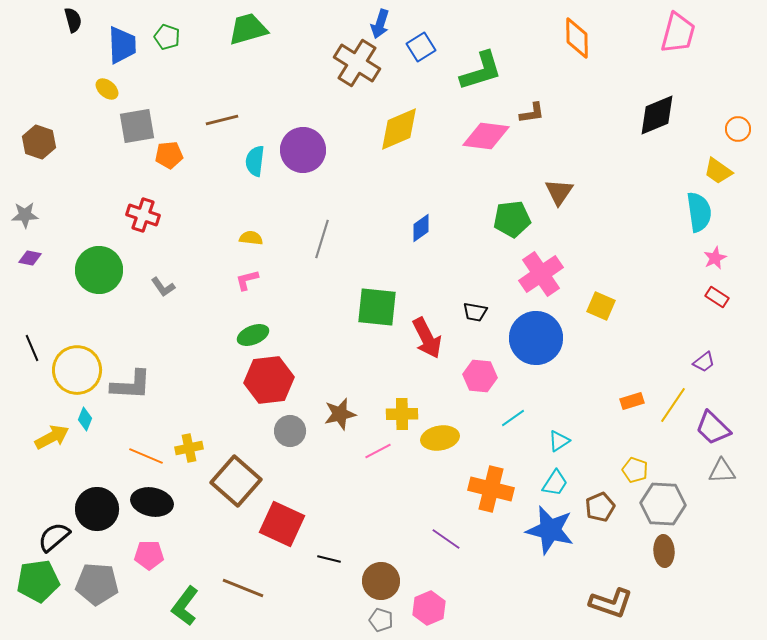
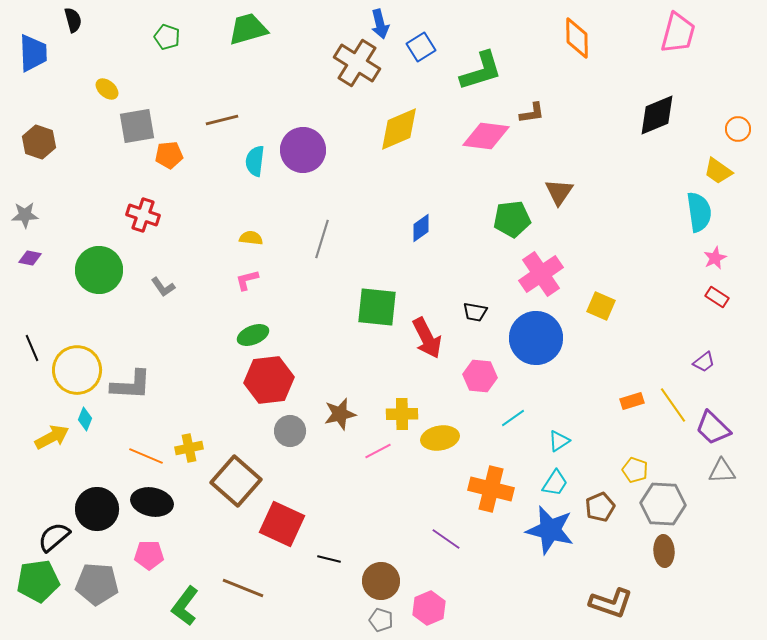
blue arrow at (380, 24): rotated 32 degrees counterclockwise
blue trapezoid at (122, 45): moved 89 px left, 8 px down
yellow line at (673, 405): rotated 69 degrees counterclockwise
